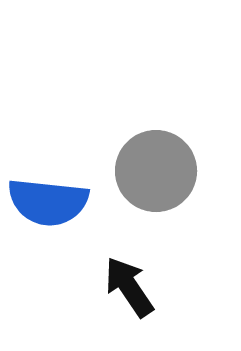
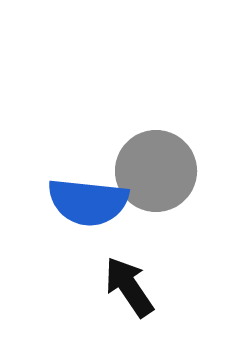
blue semicircle: moved 40 px right
